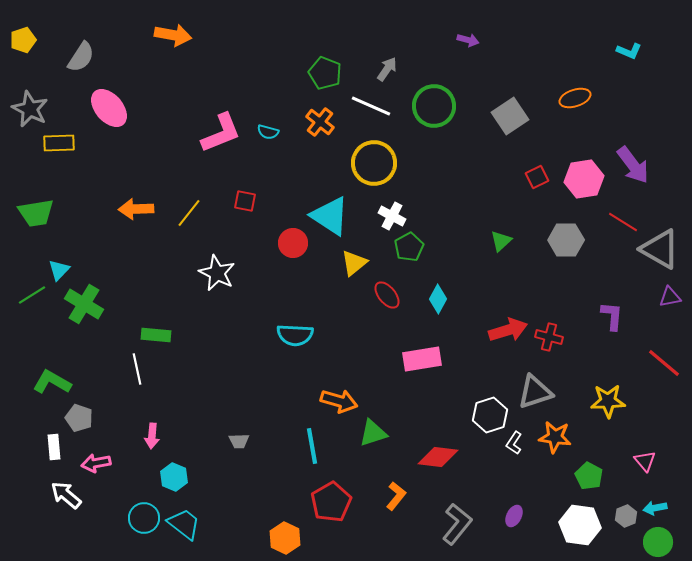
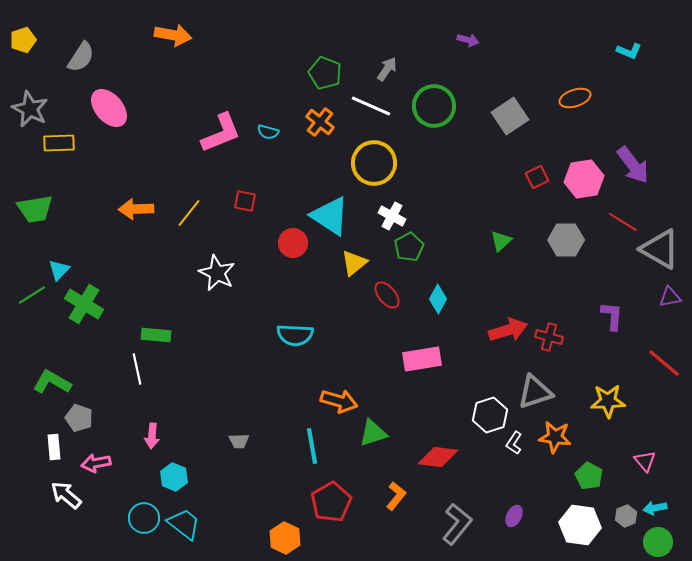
green trapezoid at (36, 213): moved 1 px left, 4 px up
